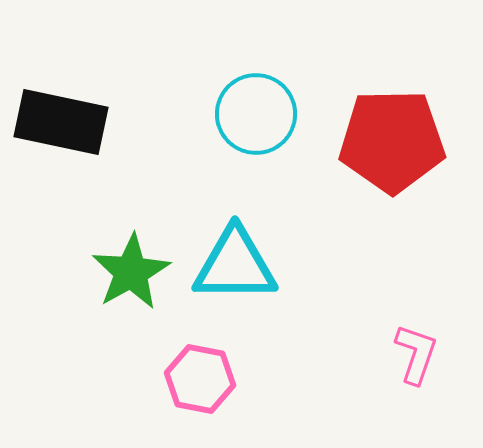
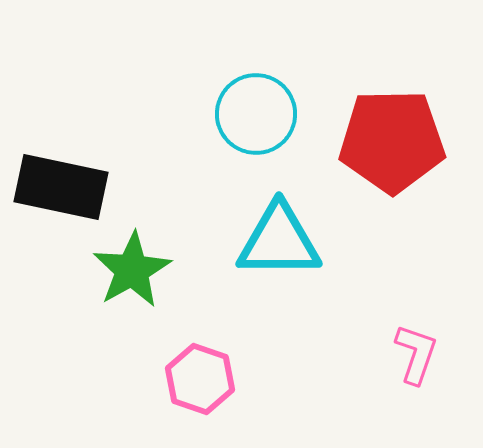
black rectangle: moved 65 px down
cyan triangle: moved 44 px right, 24 px up
green star: moved 1 px right, 2 px up
pink hexagon: rotated 8 degrees clockwise
